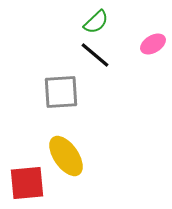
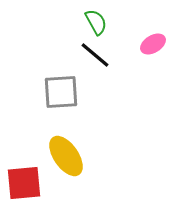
green semicircle: rotated 76 degrees counterclockwise
red square: moved 3 px left
